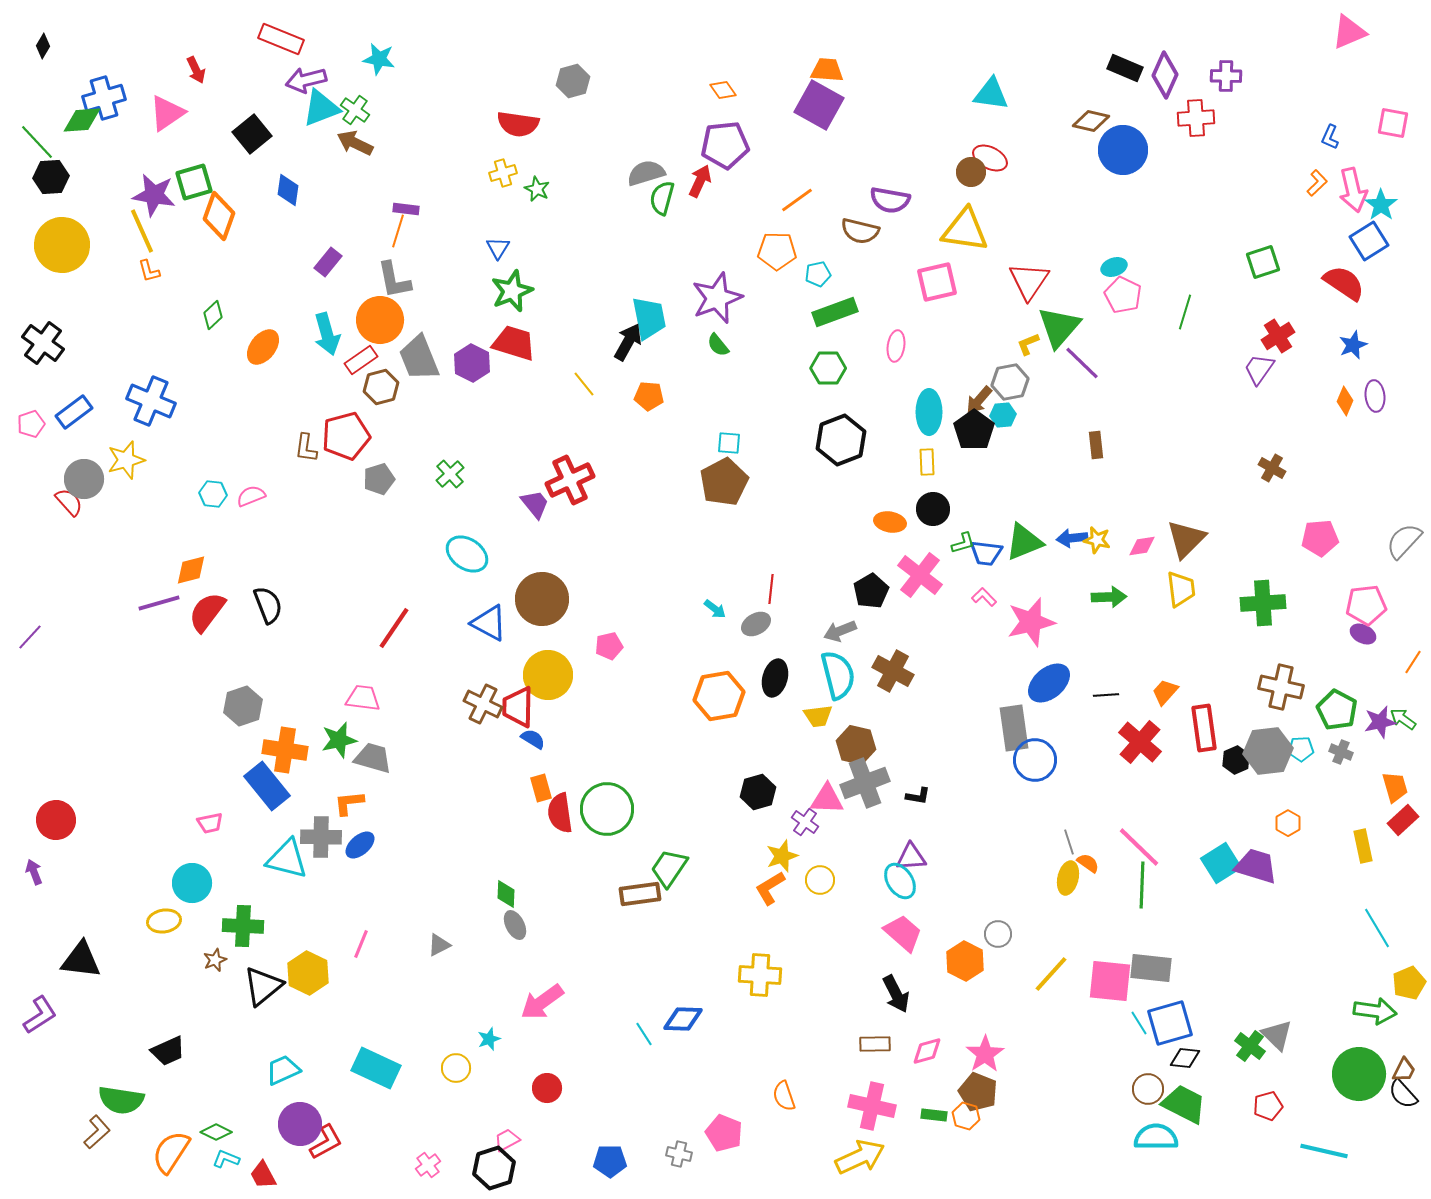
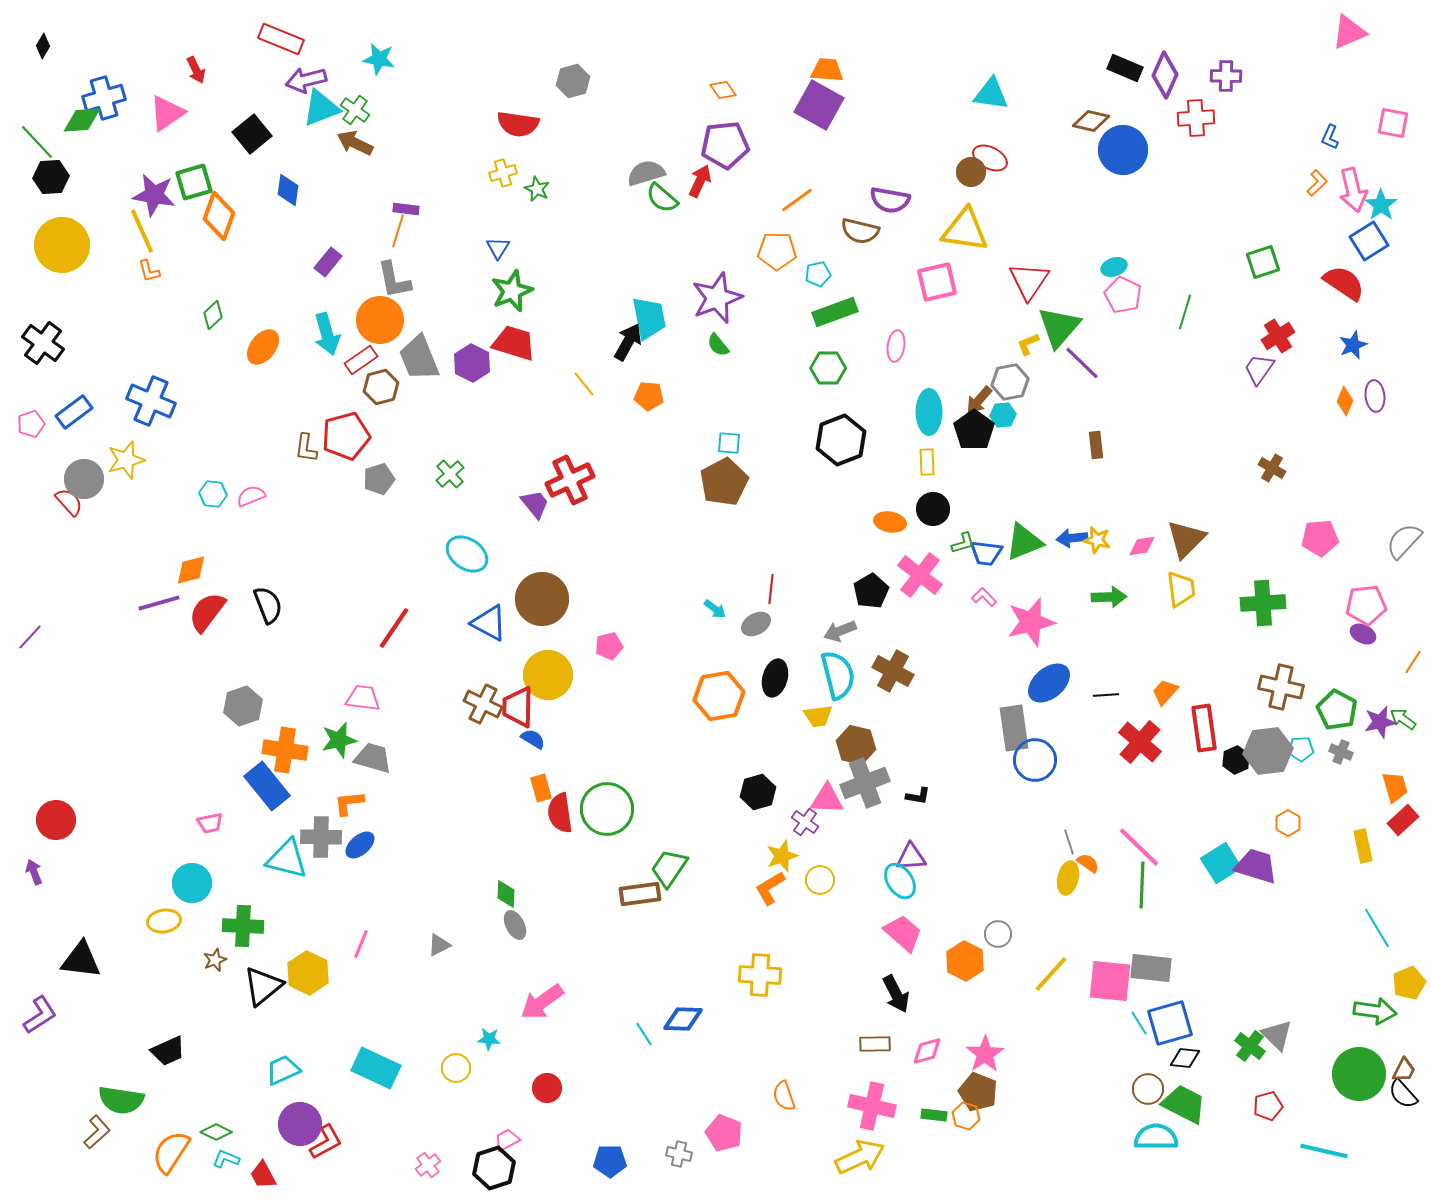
green semicircle at (662, 198): rotated 64 degrees counterclockwise
cyan star at (489, 1039): rotated 25 degrees clockwise
